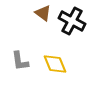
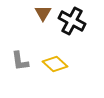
brown triangle: rotated 24 degrees clockwise
yellow diamond: rotated 25 degrees counterclockwise
